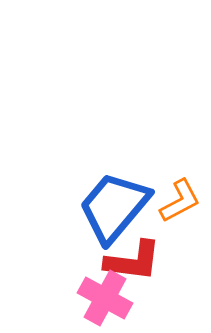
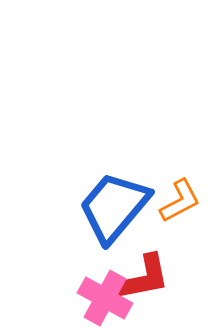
red L-shape: moved 10 px right, 17 px down; rotated 18 degrees counterclockwise
